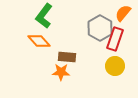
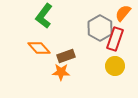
orange diamond: moved 7 px down
brown rectangle: moved 1 px left, 1 px up; rotated 24 degrees counterclockwise
